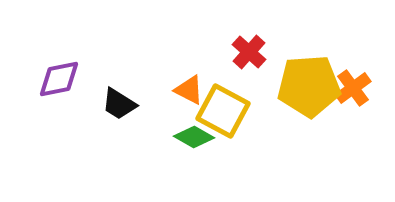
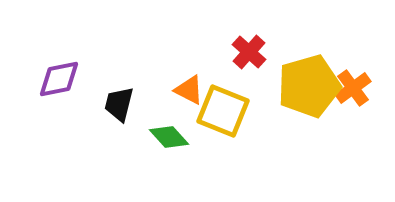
yellow pentagon: rotated 12 degrees counterclockwise
black trapezoid: rotated 72 degrees clockwise
yellow square: rotated 6 degrees counterclockwise
green diamond: moved 25 px left; rotated 18 degrees clockwise
